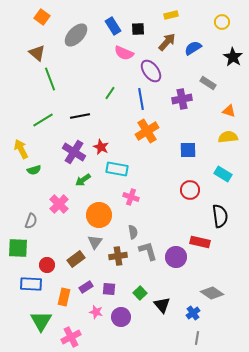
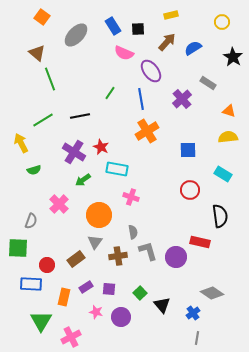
purple cross at (182, 99): rotated 30 degrees counterclockwise
yellow arrow at (21, 149): moved 6 px up
